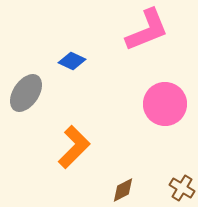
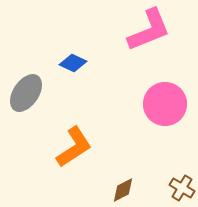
pink L-shape: moved 2 px right
blue diamond: moved 1 px right, 2 px down
orange L-shape: rotated 12 degrees clockwise
